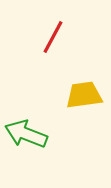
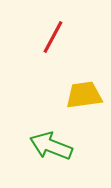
green arrow: moved 25 px right, 12 px down
